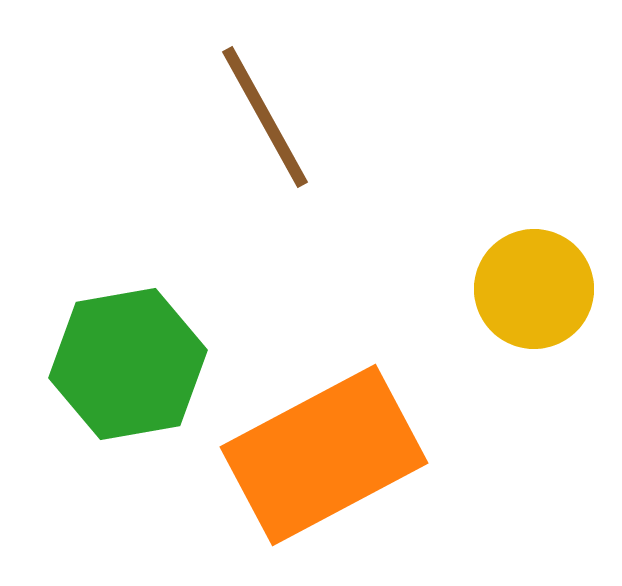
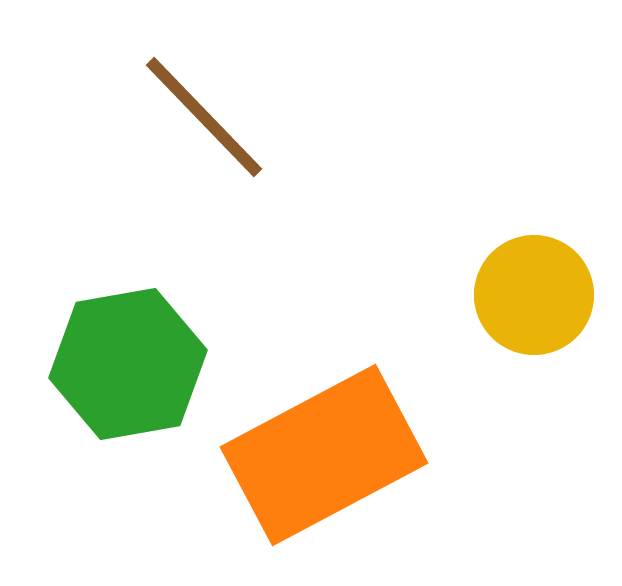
brown line: moved 61 px left; rotated 15 degrees counterclockwise
yellow circle: moved 6 px down
